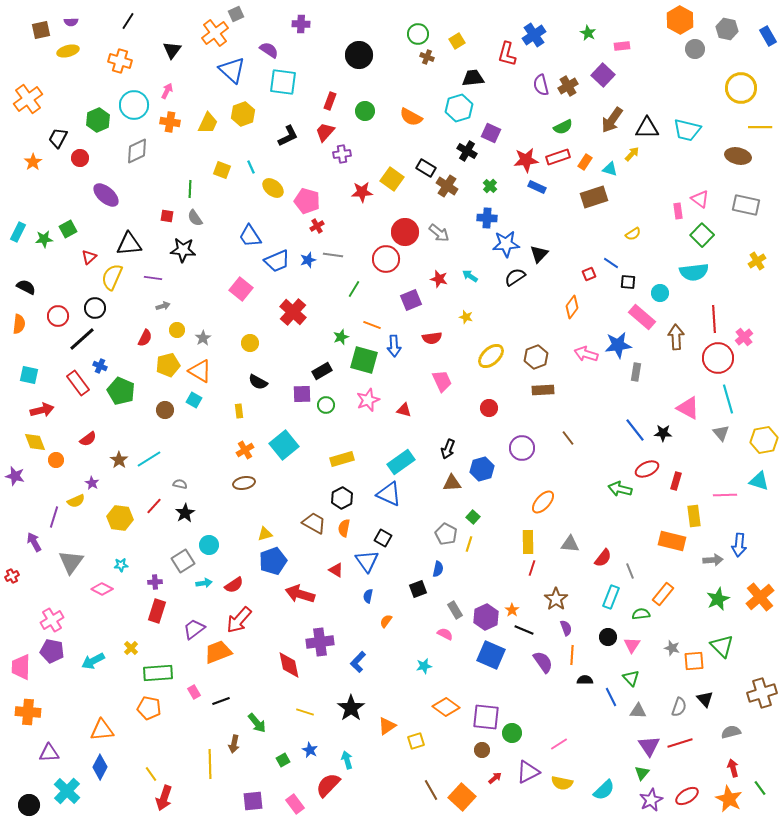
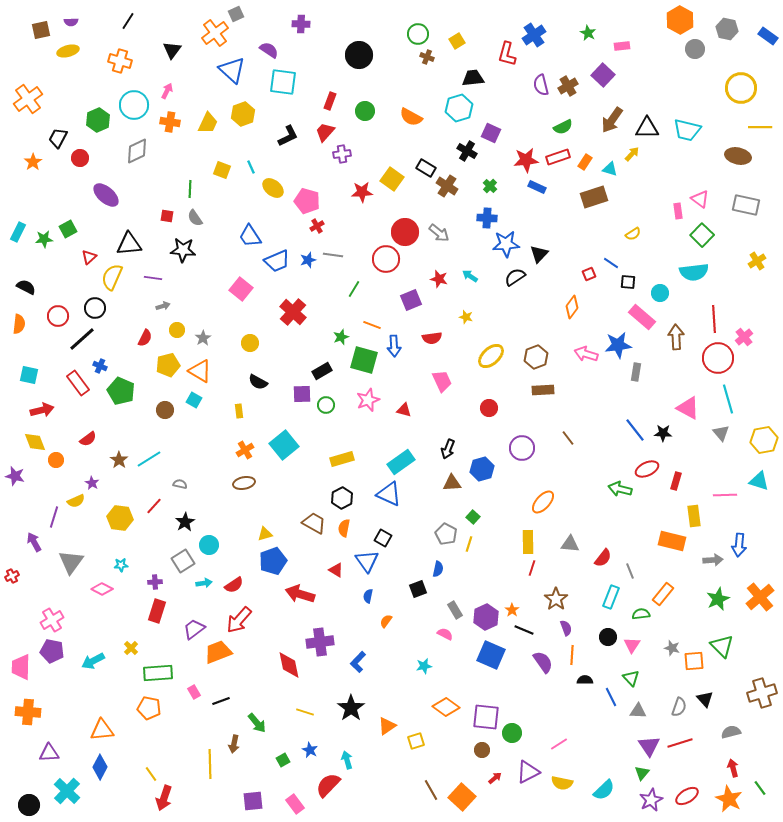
blue rectangle at (768, 36): rotated 24 degrees counterclockwise
black star at (185, 513): moved 9 px down
